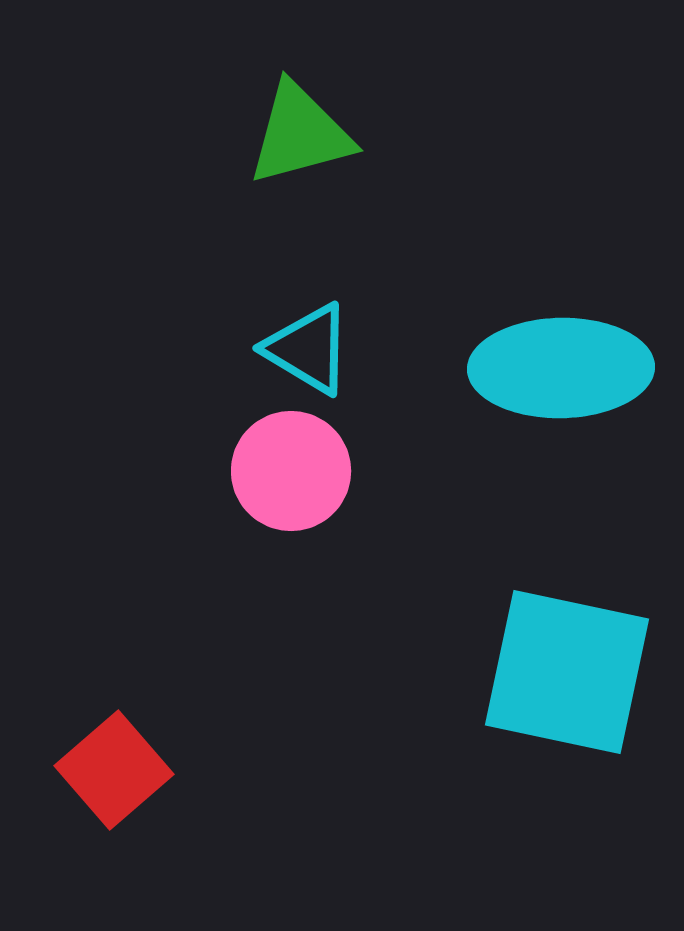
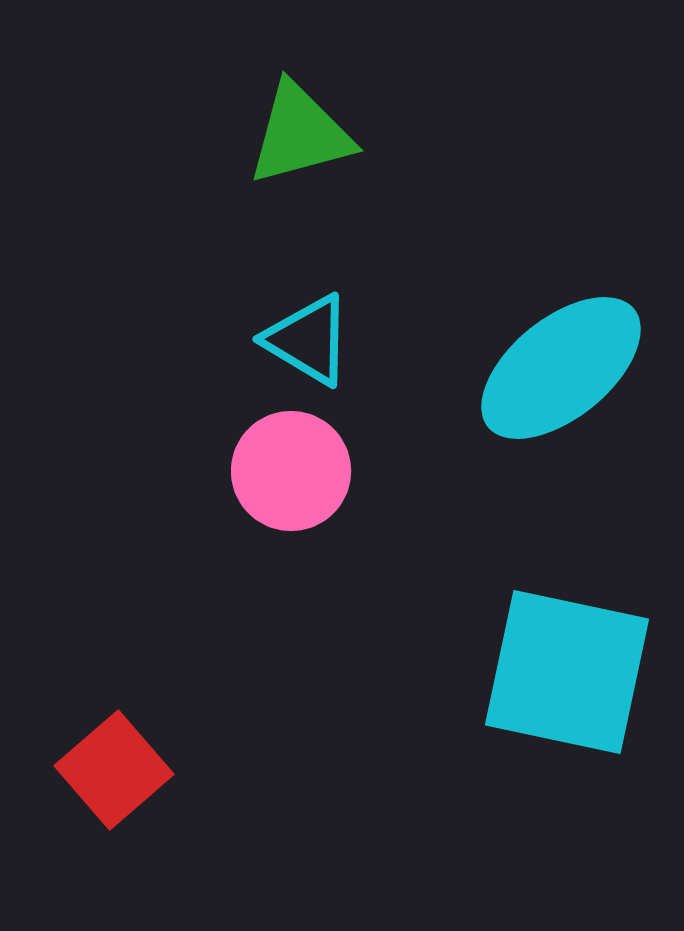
cyan triangle: moved 9 px up
cyan ellipse: rotated 38 degrees counterclockwise
